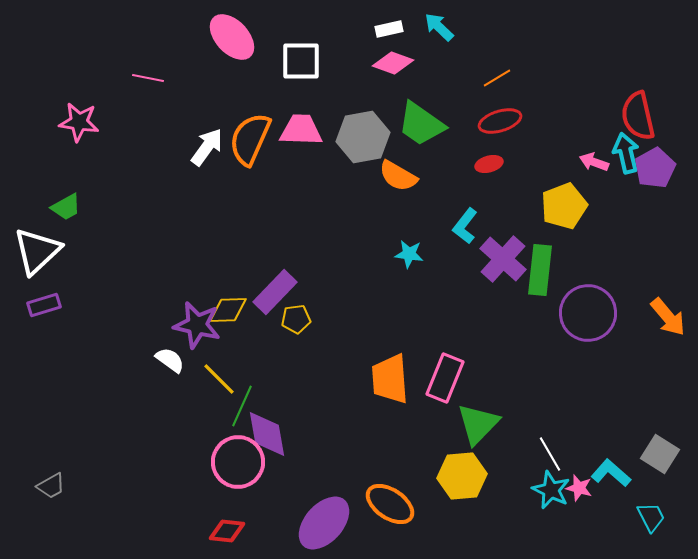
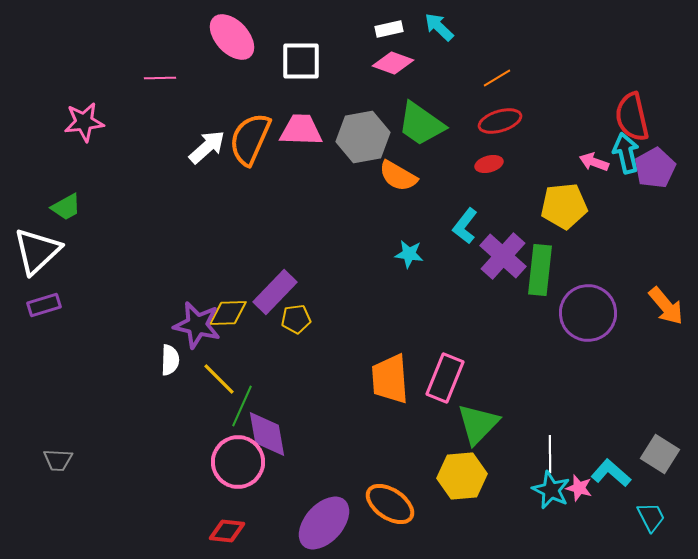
pink line at (148, 78): moved 12 px right; rotated 12 degrees counterclockwise
red semicircle at (638, 116): moved 6 px left, 1 px down
pink star at (79, 122): moved 5 px right; rotated 15 degrees counterclockwise
white arrow at (207, 147): rotated 12 degrees clockwise
yellow pentagon at (564, 206): rotated 15 degrees clockwise
purple cross at (503, 259): moved 3 px up
yellow diamond at (228, 310): moved 3 px down
orange arrow at (668, 317): moved 2 px left, 11 px up
white semicircle at (170, 360): rotated 56 degrees clockwise
white line at (550, 454): rotated 30 degrees clockwise
gray trapezoid at (51, 486): moved 7 px right, 26 px up; rotated 32 degrees clockwise
